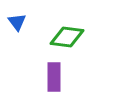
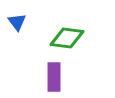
green diamond: moved 1 px down
